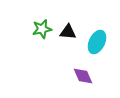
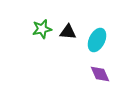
cyan ellipse: moved 2 px up
purple diamond: moved 17 px right, 2 px up
